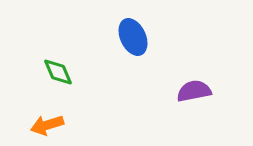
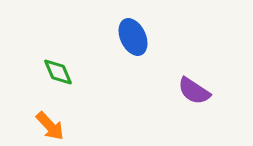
purple semicircle: rotated 136 degrees counterclockwise
orange arrow: moved 3 px right, 1 px down; rotated 116 degrees counterclockwise
